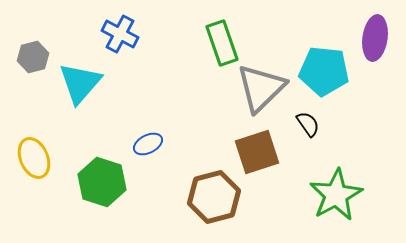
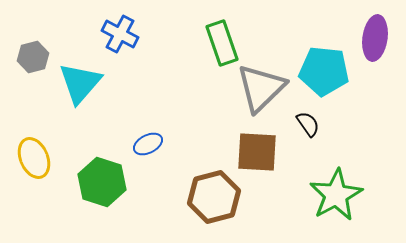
brown square: rotated 21 degrees clockwise
